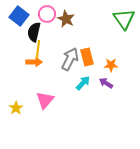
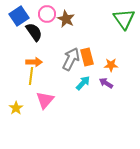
blue square: rotated 18 degrees clockwise
black semicircle: rotated 132 degrees clockwise
yellow line: moved 7 px left, 27 px down
gray arrow: moved 1 px right
